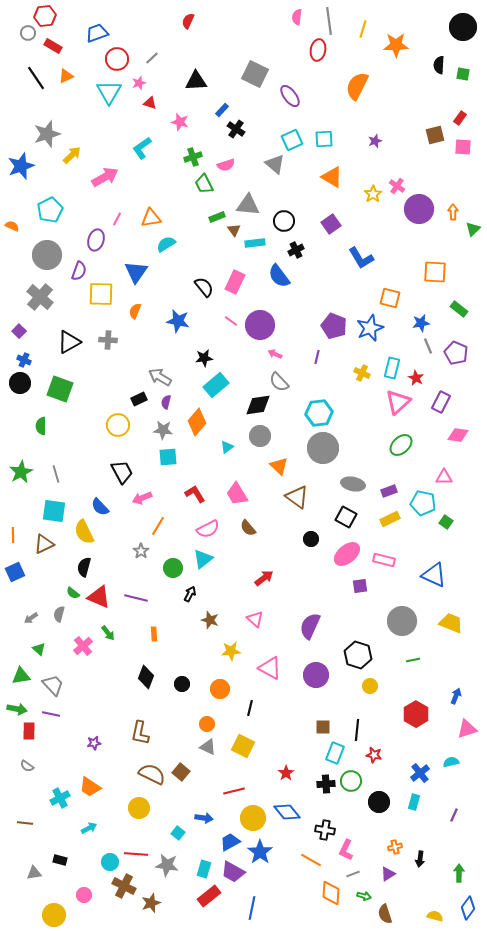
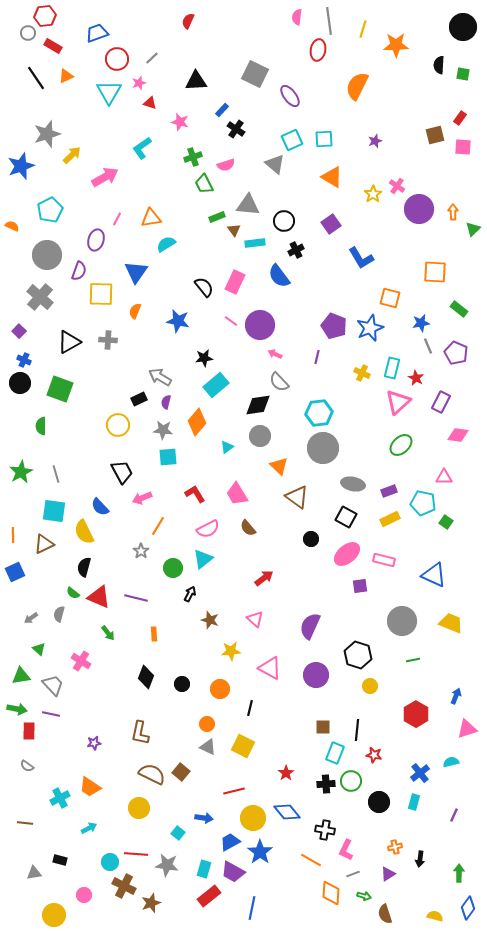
pink cross at (83, 646): moved 2 px left, 15 px down; rotated 18 degrees counterclockwise
